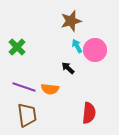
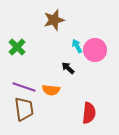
brown star: moved 17 px left, 1 px up
orange semicircle: moved 1 px right, 1 px down
brown trapezoid: moved 3 px left, 6 px up
